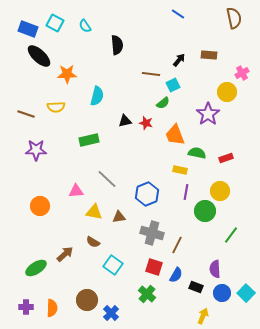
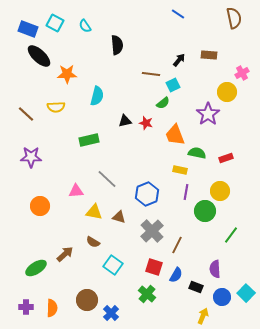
brown line at (26, 114): rotated 24 degrees clockwise
purple star at (36, 150): moved 5 px left, 7 px down
brown triangle at (119, 217): rotated 24 degrees clockwise
gray cross at (152, 233): moved 2 px up; rotated 30 degrees clockwise
blue circle at (222, 293): moved 4 px down
